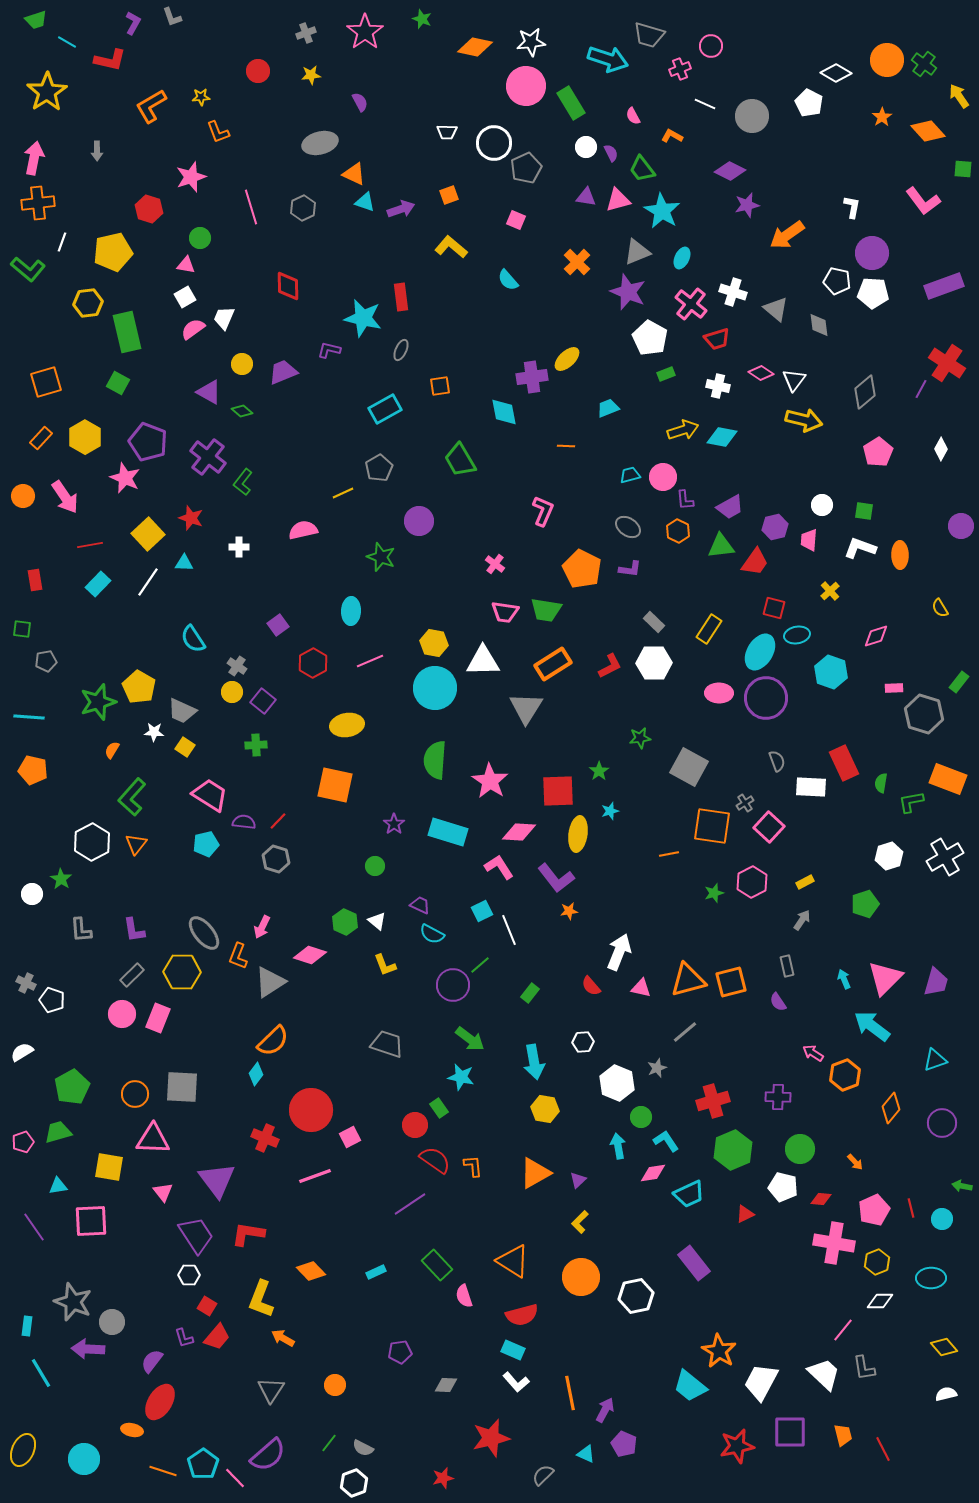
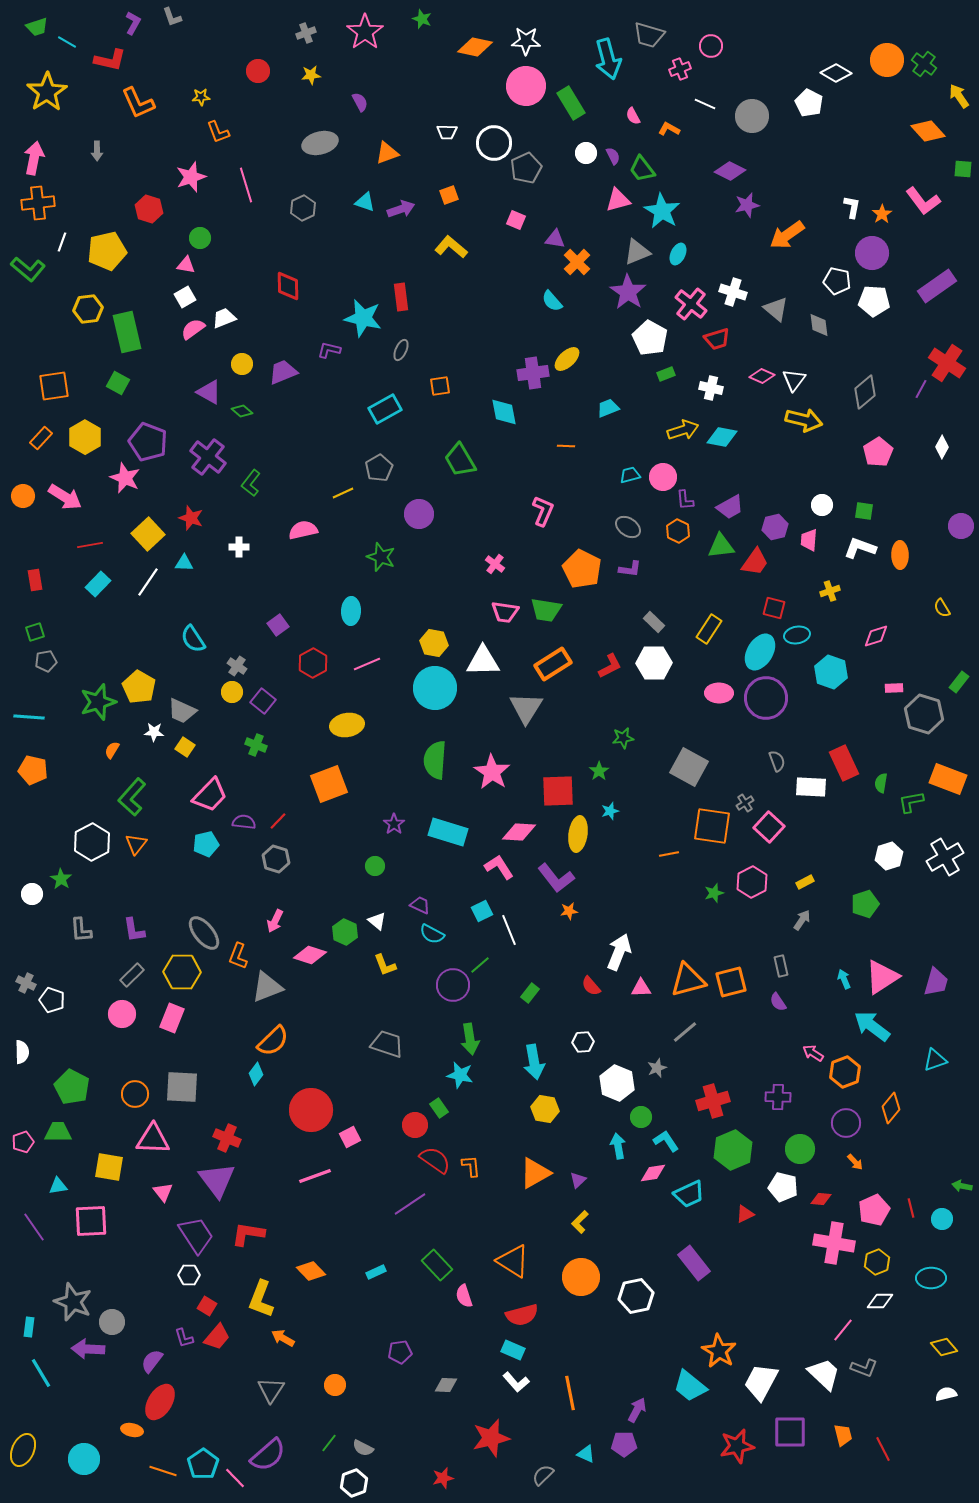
green trapezoid at (36, 20): moved 1 px right, 7 px down
white star at (531, 42): moved 5 px left, 1 px up; rotated 8 degrees clockwise
cyan arrow at (608, 59): rotated 57 degrees clockwise
orange L-shape at (151, 106): moved 13 px left, 3 px up; rotated 84 degrees counterclockwise
orange star at (882, 117): moved 97 px down
orange L-shape at (672, 136): moved 3 px left, 7 px up
white circle at (586, 147): moved 6 px down
purple semicircle at (611, 153): moved 2 px right, 3 px down
orange triangle at (354, 174): moved 33 px right, 21 px up; rotated 45 degrees counterclockwise
purple triangle at (586, 197): moved 31 px left, 42 px down
pink line at (251, 207): moved 5 px left, 22 px up
yellow pentagon at (113, 252): moved 6 px left, 1 px up
cyan ellipse at (682, 258): moved 4 px left, 4 px up
cyan semicircle at (508, 280): moved 44 px right, 21 px down
purple rectangle at (944, 286): moved 7 px left; rotated 15 degrees counterclockwise
purple star at (628, 292): rotated 12 degrees clockwise
white pentagon at (873, 293): moved 1 px right, 8 px down
yellow hexagon at (88, 303): moved 6 px down
white trapezoid at (224, 318): rotated 45 degrees clockwise
pink diamond at (761, 373): moved 1 px right, 3 px down; rotated 10 degrees counterclockwise
purple cross at (532, 377): moved 1 px right, 4 px up
orange square at (46, 382): moved 8 px right, 4 px down; rotated 8 degrees clockwise
white cross at (718, 386): moved 7 px left, 2 px down
white diamond at (941, 449): moved 1 px right, 2 px up
green L-shape at (243, 482): moved 8 px right, 1 px down
pink arrow at (65, 497): rotated 24 degrees counterclockwise
purple circle at (419, 521): moved 7 px up
yellow cross at (830, 591): rotated 24 degrees clockwise
yellow semicircle at (940, 608): moved 2 px right
green square at (22, 629): moved 13 px right, 3 px down; rotated 24 degrees counterclockwise
pink line at (370, 661): moved 3 px left, 3 px down
green star at (640, 738): moved 17 px left
green cross at (256, 745): rotated 25 degrees clockwise
pink star at (490, 781): moved 2 px right, 9 px up
orange square at (335, 785): moved 6 px left, 1 px up; rotated 33 degrees counterclockwise
pink trapezoid at (210, 795): rotated 102 degrees clockwise
green hexagon at (345, 922): moved 10 px down
pink arrow at (262, 927): moved 13 px right, 6 px up
gray rectangle at (787, 966): moved 6 px left
pink triangle at (885, 978): moved 3 px left, 1 px up; rotated 12 degrees clockwise
gray triangle at (270, 982): moved 3 px left, 5 px down; rotated 12 degrees clockwise
pink triangle at (641, 988): rotated 15 degrees counterclockwise
pink rectangle at (158, 1018): moved 14 px right
green arrow at (470, 1039): rotated 44 degrees clockwise
white semicircle at (22, 1052): rotated 120 degrees clockwise
orange hexagon at (845, 1075): moved 3 px up
cyan star at (461, 1077): moved 1 px left, 2 px up
green pentagon at (72, 1087): rotated 16 degrees counterclockwise
purple circle at (942, 1123): moved 96 px left
green trapezoid at (58, 1132): rotated 16 degrees clockwise
red cross at (265, 1138): moved 38 px left
orange L-shape at (473, 1166): moved 2 px left
cyan rectangle at (27, 1326): moved 2 px right, 1 px down
gray L-shape at (864, 1368): rotated 60 degrees counterclockwise
purple arrow at (605, 1410): moved 32 px right
purple pentagon at (624, 1444): rotated 25 degrees counterclockwise
